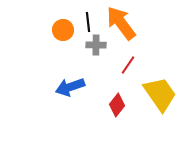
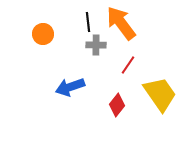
orange circle: moved 20 px left, 4 px down
